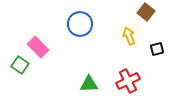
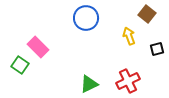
brown square: moved 1 px right, 2 px down
blue circle: moved 6 px right, 6 px up
green triangle: rotated 24 degrees counterclockwise
